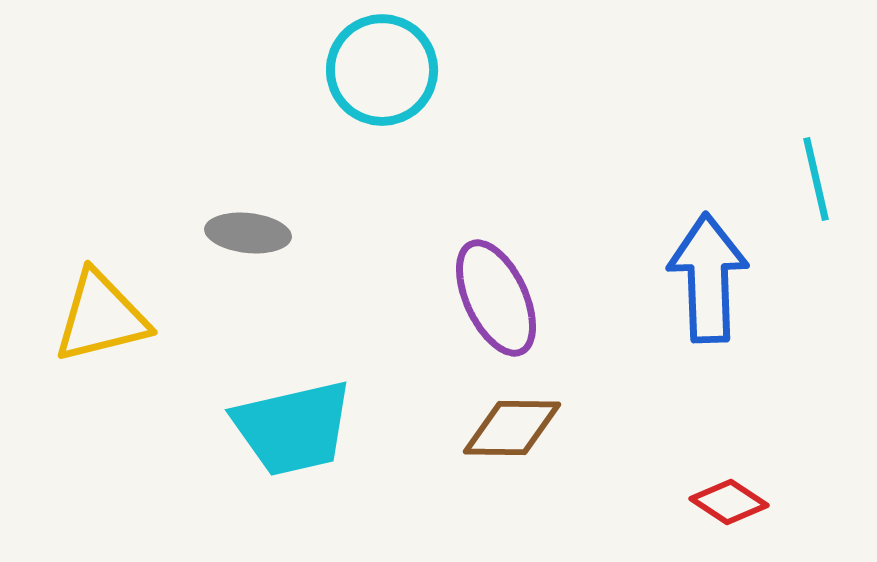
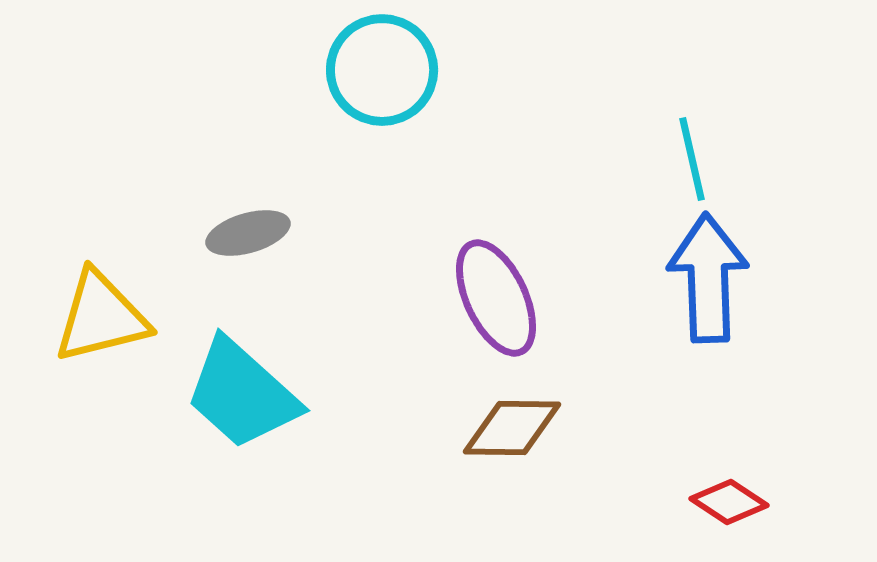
cyan line: moved 124 px left, 20 px up
gray ellipse: rotated 22 degrees counterclockwise
cyan trapezoid: moved 51 px left, 34 px up; rotated 55 degrees clockwise
